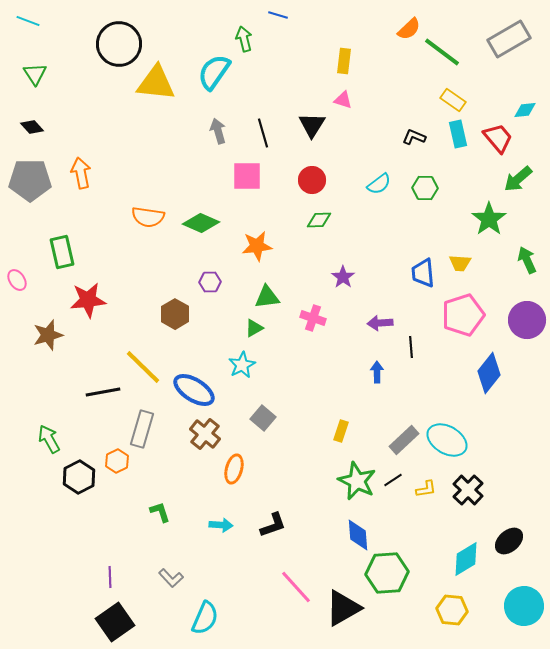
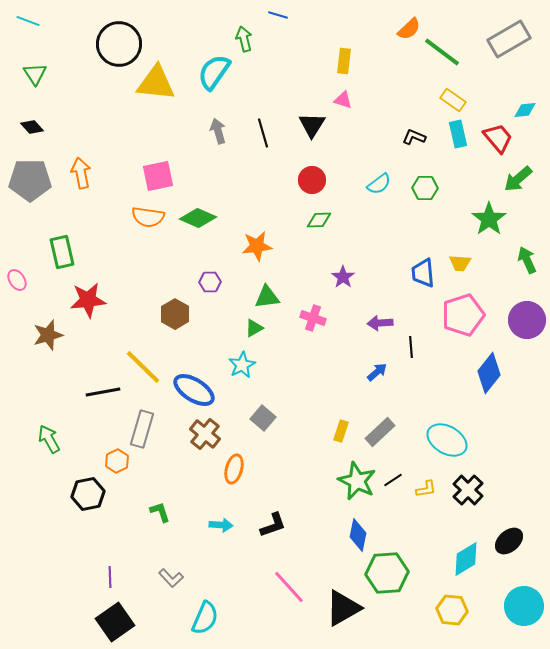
pink square at (247, 176): moved 89 px left; rotated 12 degrees counterclockwise
green diamond at (201, 223): moved 3 px left, 5 px up
blue arrow at (377, 372): rotated 50 degrees clockwise
gray rectangle at (404, 440): moved 24 px left, 8 px up
black hexagon at (79, 477): moved 9 px right, 17 px down; rotated 16 degrees clockwise
blue diamond at (358, 535): rotated 16 degrees clockwise
pink line at (296, 587): moved 7 px left
